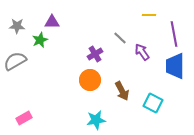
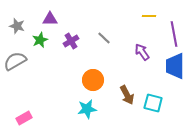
yellow line: moved 1 px down
purple triangle: moved 2 px left, 3 px up
gray star: rotated 14 degrees clockwise
gray line: moved 16 px left
purple cross: moved 24 px left, 13 px up
orange circle: moved 3 px right
brown arrow: moved 5 px right, 4 px down
cyan square: rotated 12 degrees counterclockwise
cyan star: moved 9 px left, 11 px up
